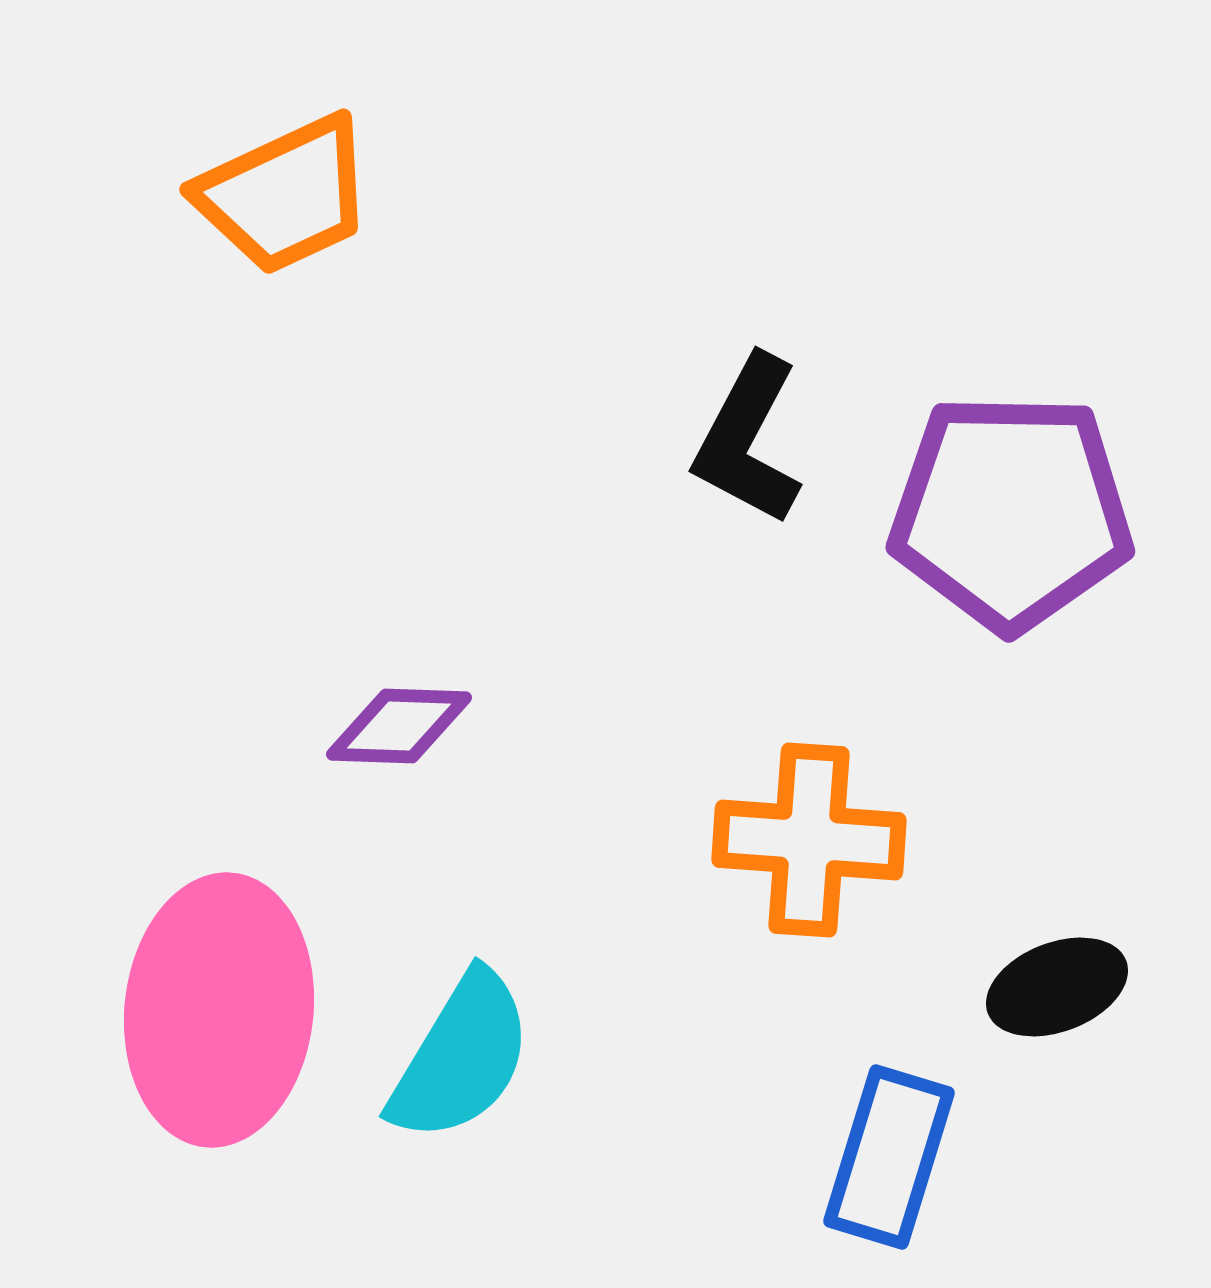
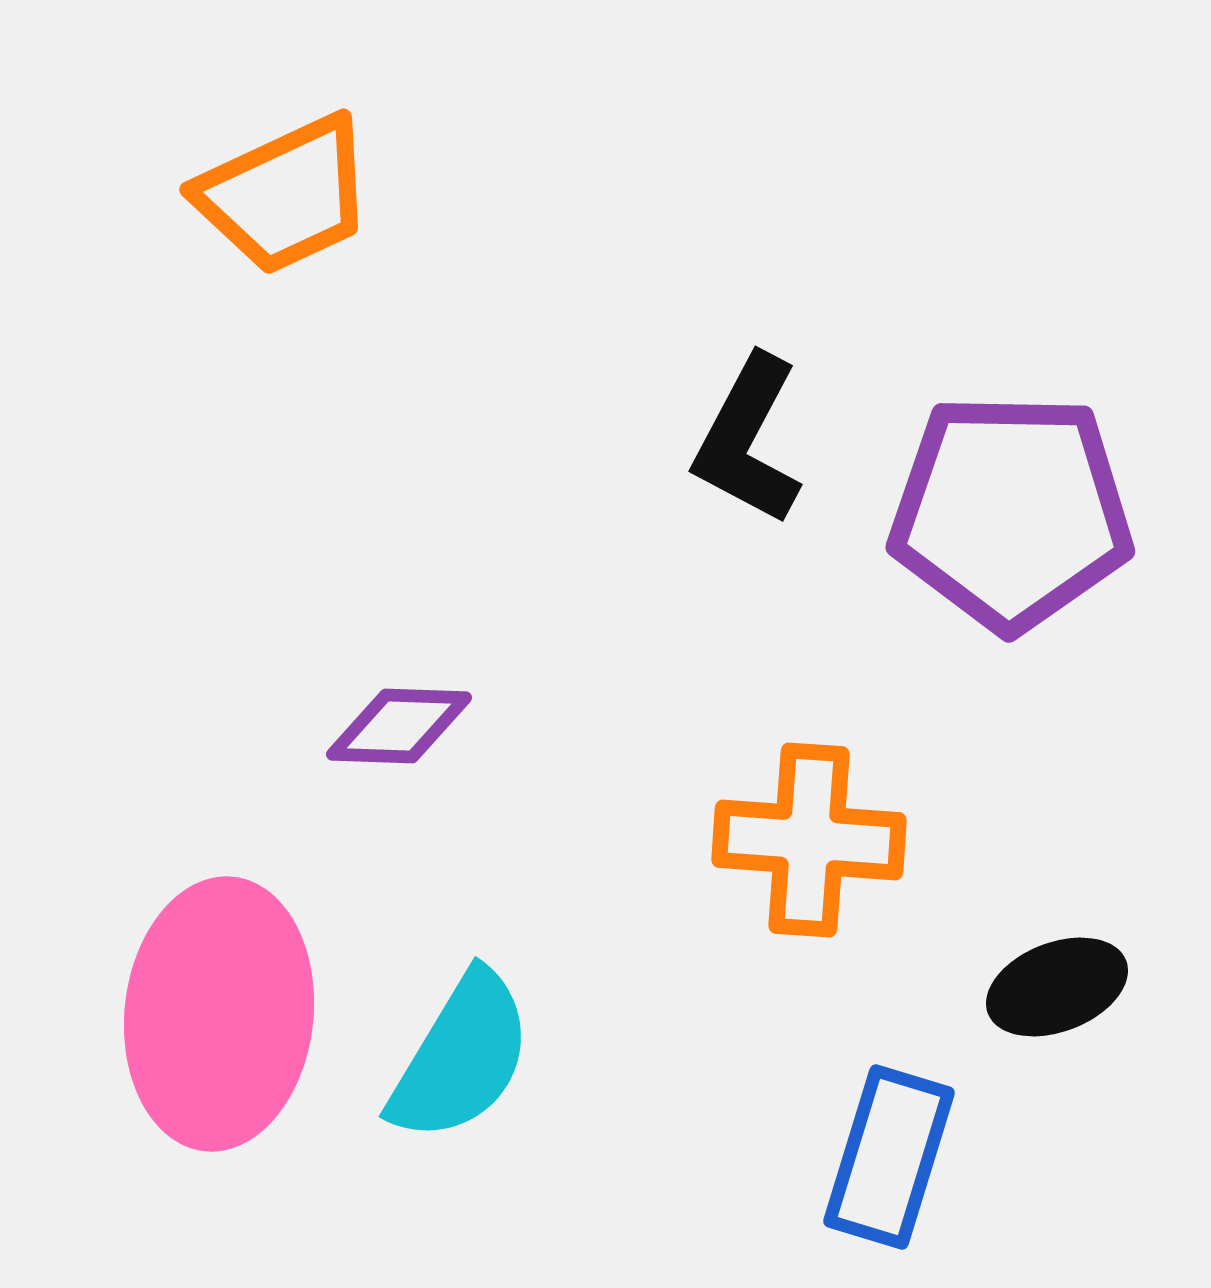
pink ellipse: moved 4 px down
